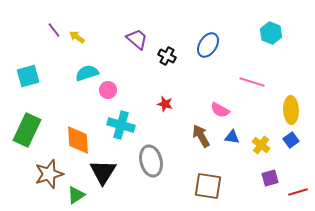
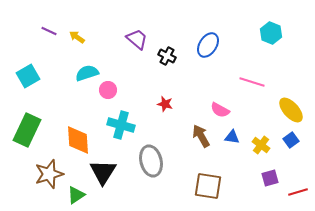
purple line: moved 5 px left, 1 px down; rotated 28 degrees counterclockwise
cyan square: rotated 15 degrees counterclockwise
yellow ellipse: rotated 40 degrees counterclockwise
